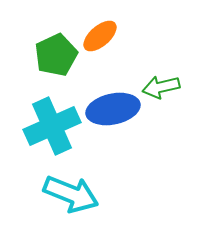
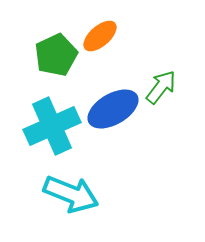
green arrow: rotated 141 degrees clockwise
blue ellipse: rotated 18 degrees counterclockwise
